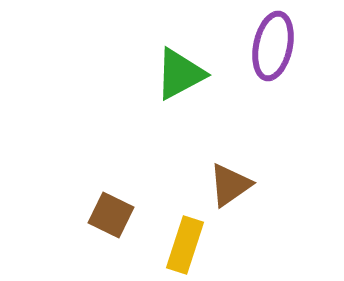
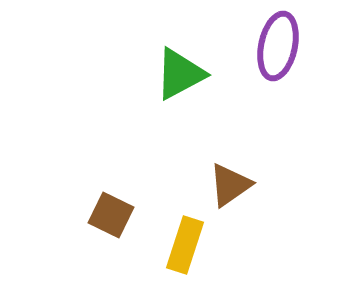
purple ellipse: moved 5 px right
